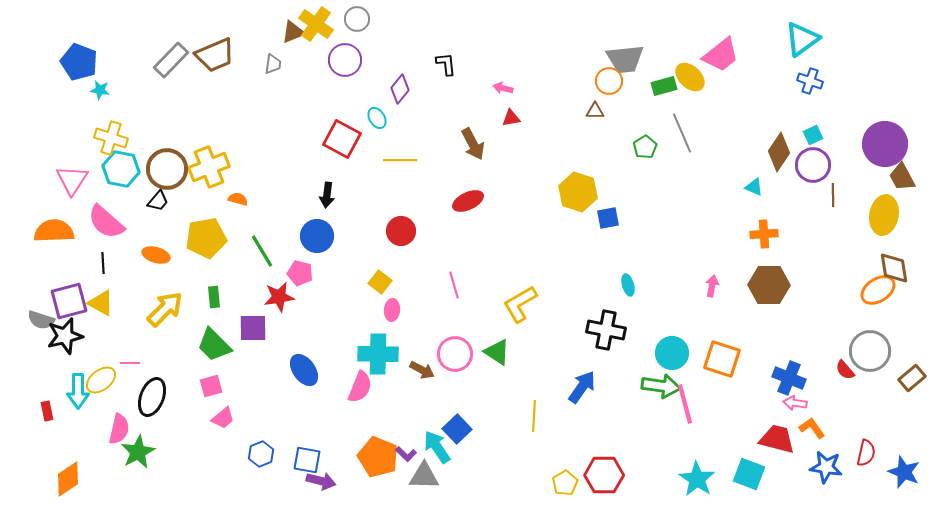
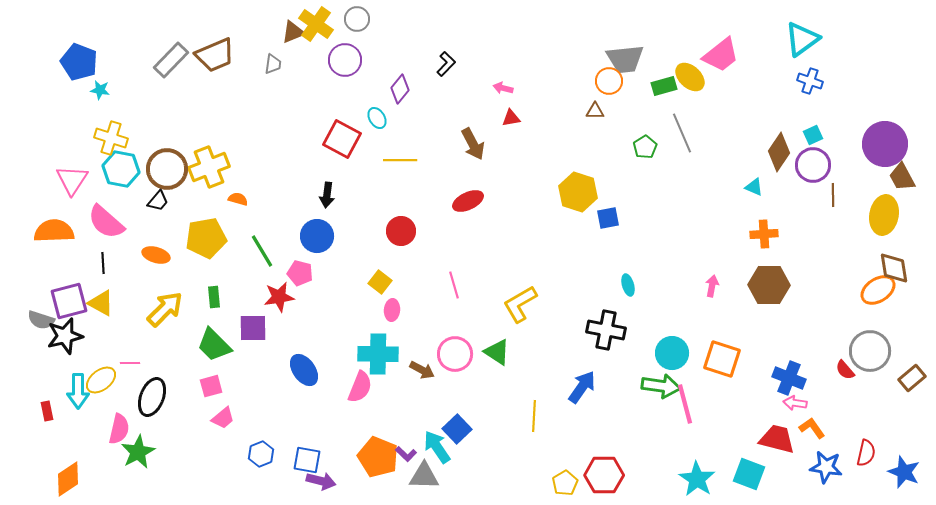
black L-shape at (446, 64): rotated 50 degrees clockwise
